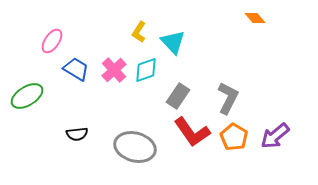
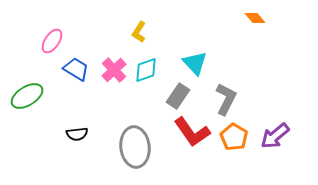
cyan triangle: moved 22 px right, 21 px down
gray L-shape: moved 2 px left, 1 px down
gray ellipse: rotated 69 degrees clockwise
